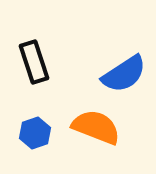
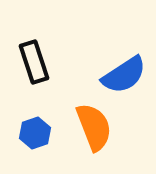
blue semicircle: moved 1 px down
orange semicircle: moved 2 px left; rotated 48 degrees clockwise
